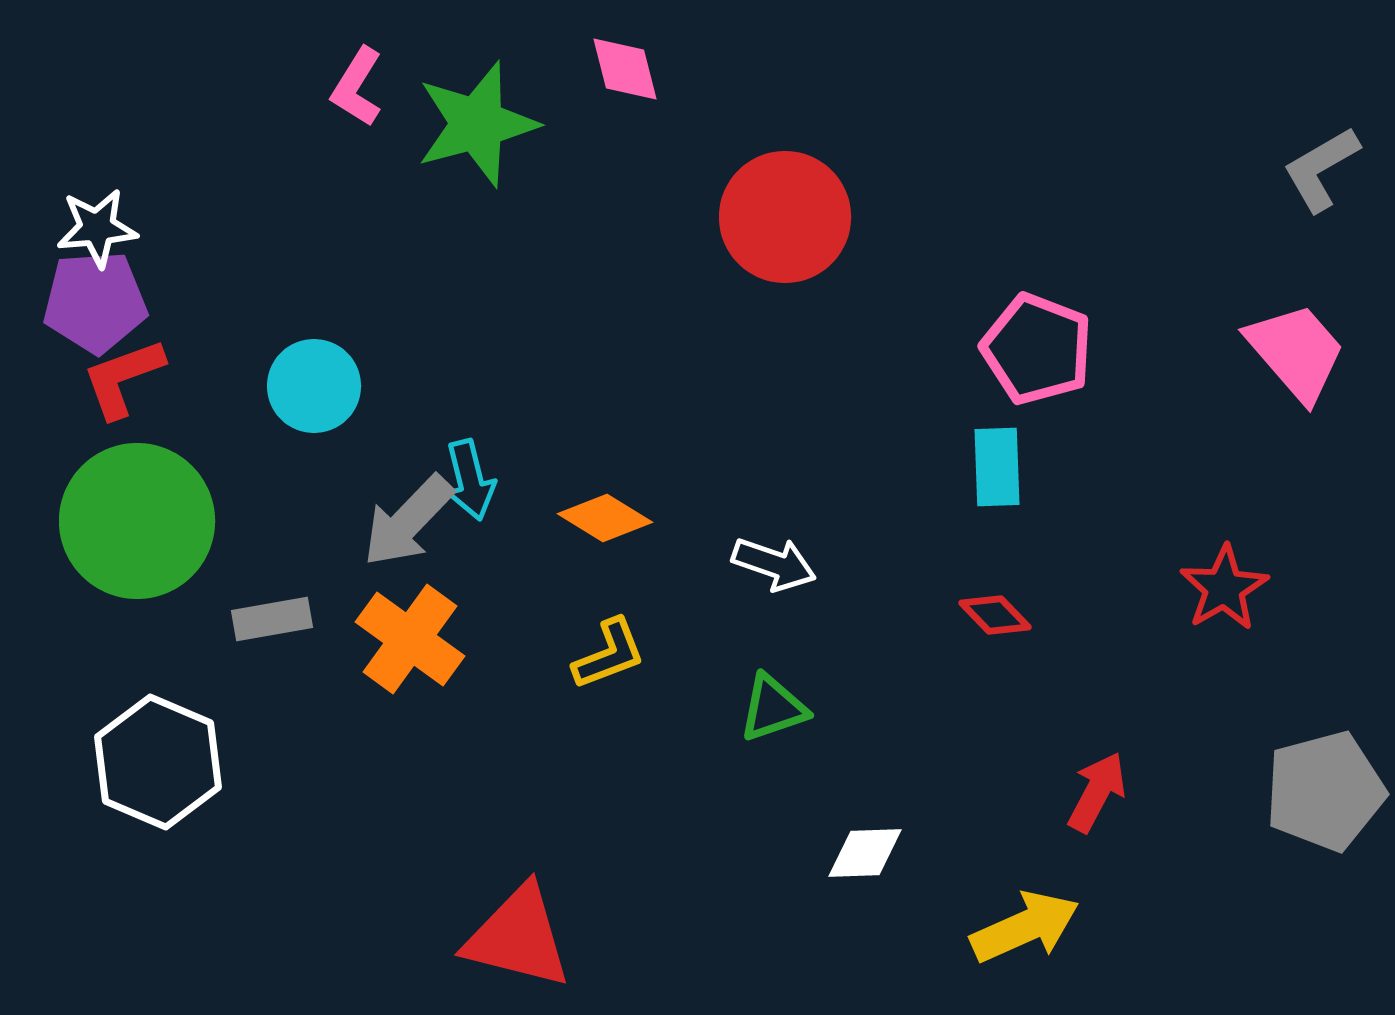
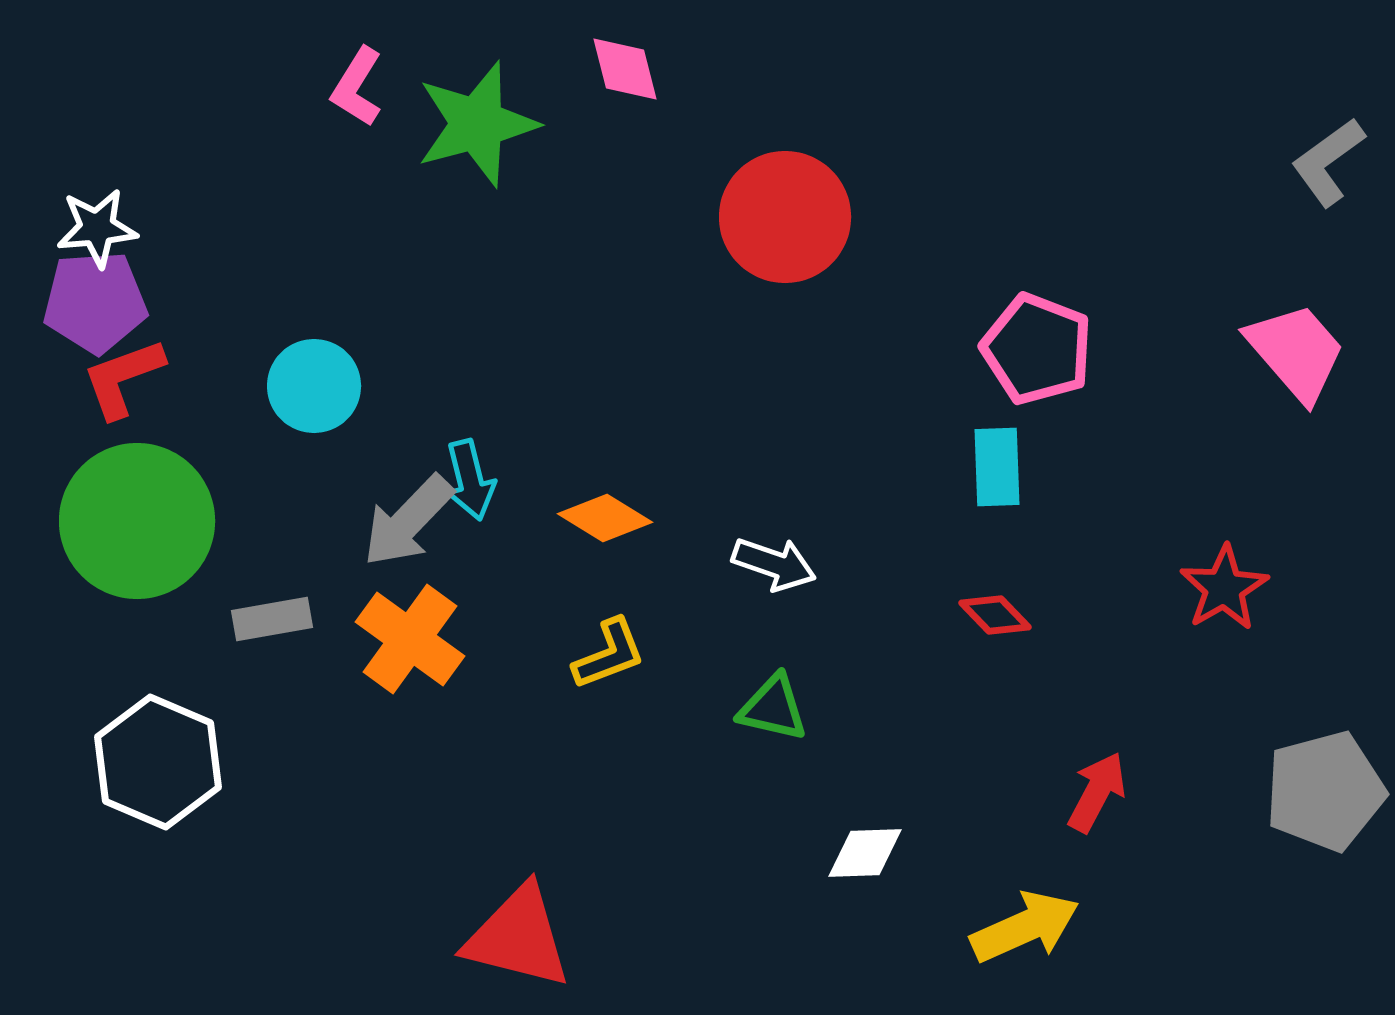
gray L-shape: moved 7 px right, 7 px up; rotated 6 degrees counterclockwise
green triangle: rotated 32 degrees clockwise
